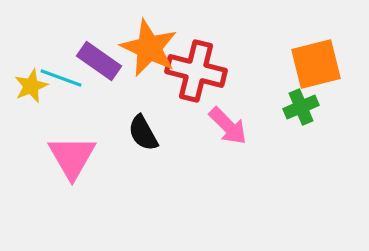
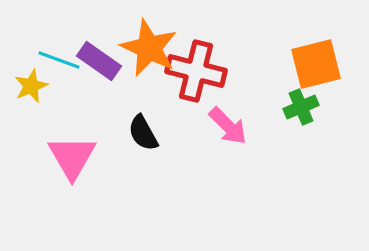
cyan line: moved 2 px left, 18 px up
